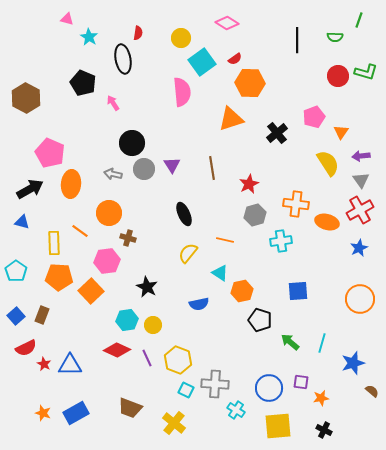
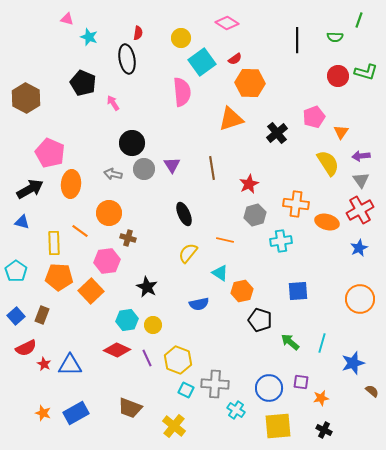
cyan star at (89, 37): rotated 12 degrees counterclockwise
black ellipse at (123, 59): moved 4 px right
yellow cross at (174, 423): moved 3 px down
